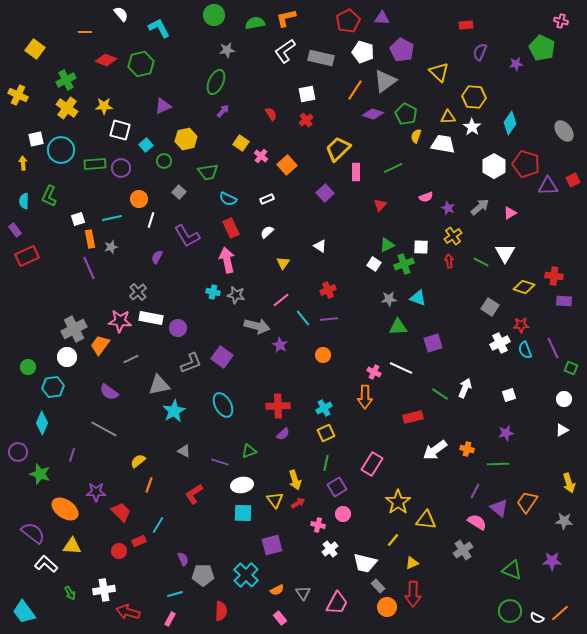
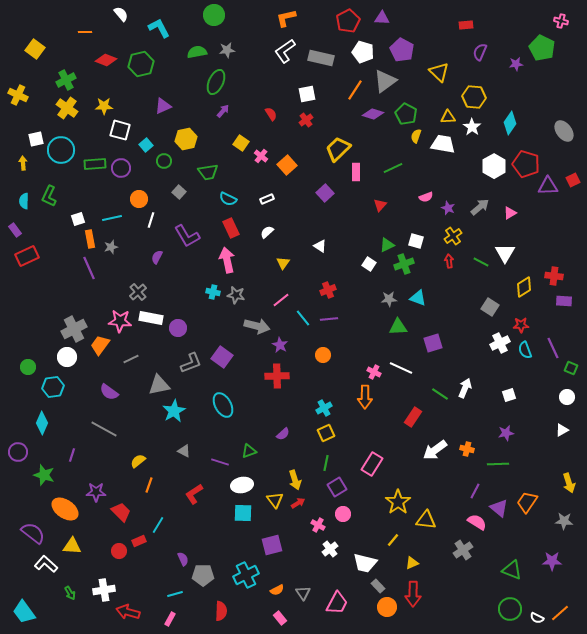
green semicircle at (255, 23): moved 58 px left, 29 px down
white square at (421, 247): moved 5 px left, 6 px up; rotated 14 degrees clockwise
white square at (374, 264): moved 5 px left
yellow diamond at (524, 287): rotated 50 degrees counterclockwise
white circle at (564, 399): moved 3 px right, 2 px up
red cross at (278, 406): moved 1 px left, 30 px up
red rectangle at (413, 417): rotated 42 degrees counterclockwise
green star at (40, 474): moved 4 px right, 1 px down
pink cross at (318, 525): rotated 16 degrees clockwise
cyan cross at (246, 575): rotated 20 degrees clockwise
green circle at (510, 611): moved 2 px up
